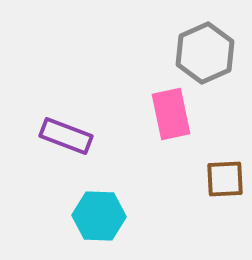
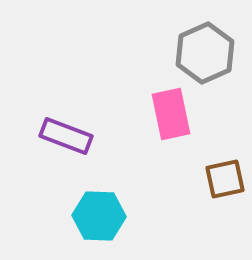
brown square: rotated 9 degrees counterclockwise
